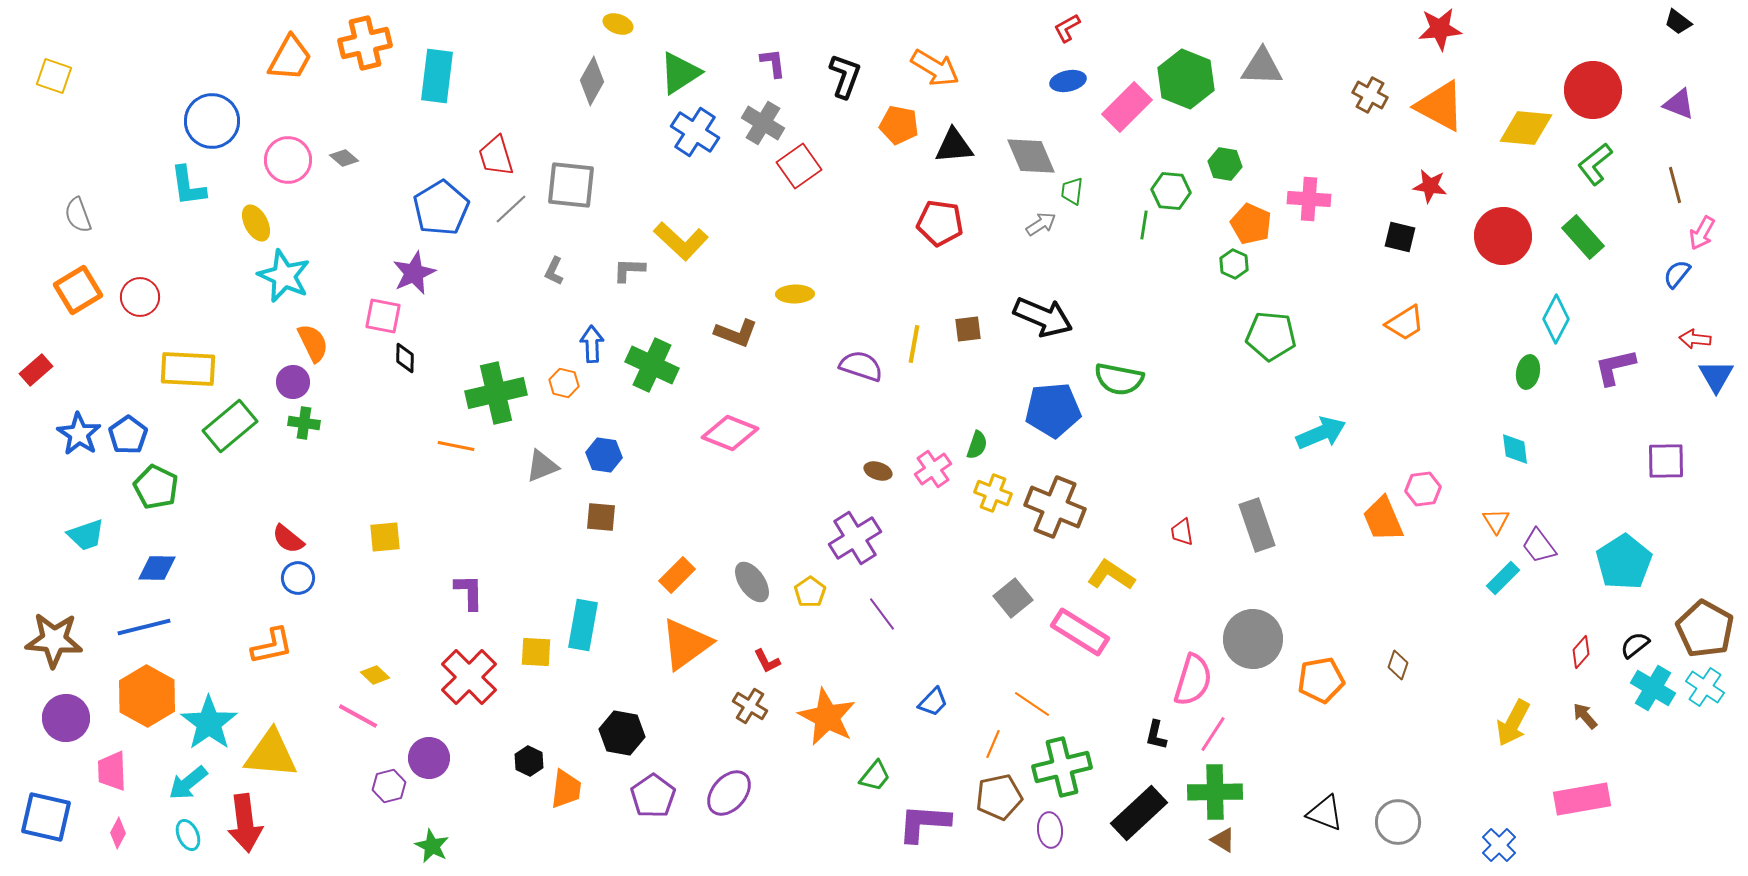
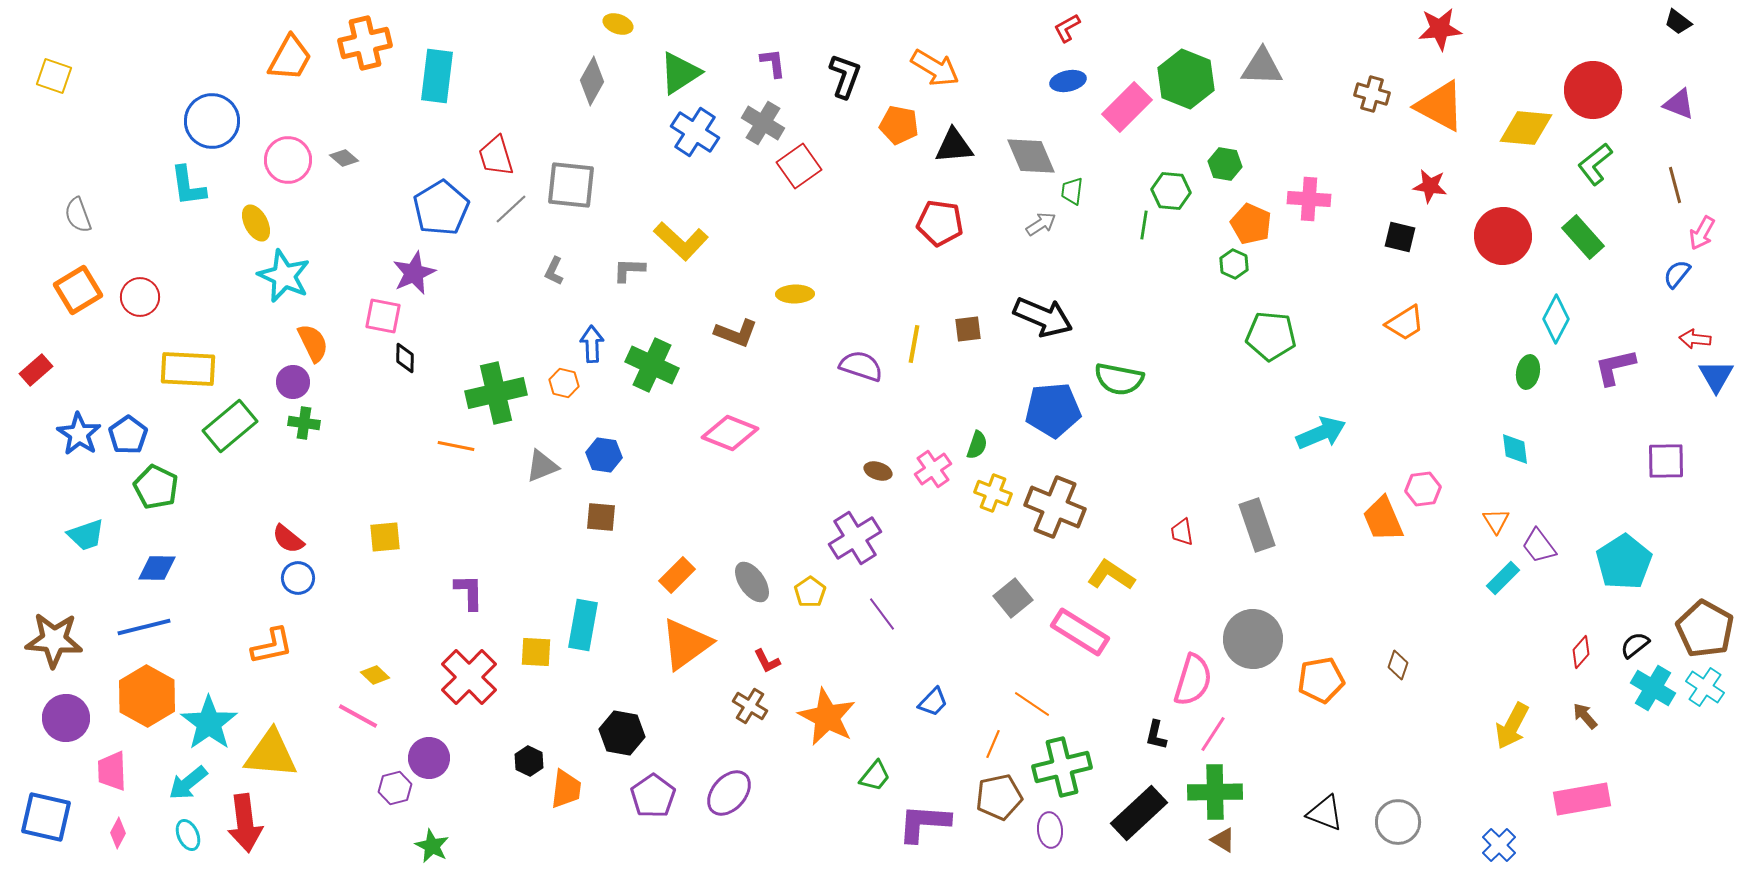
brown cross at (1370, 95): moved 2 px right, 1 px up; rotated 12 degrees counterclockwise
yellow arrow at (1513, 723): moved 1 px left, 3 px down
purple hexagon at (389, 786): moved 6 px right, 2 px down
